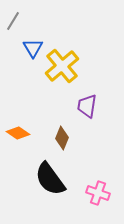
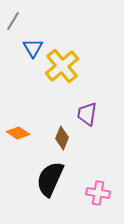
purple trapezoid: moved 8 px down
black semicircle: rotated 60 degrees clockwise
pink cross: rotated 10 degrees counterclockwise
